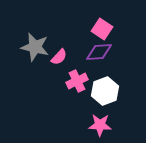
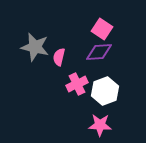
pink semicircle: rotated 150 degrees clockwise
pink cross: moved 3 px down
